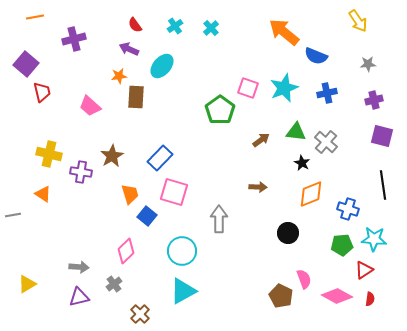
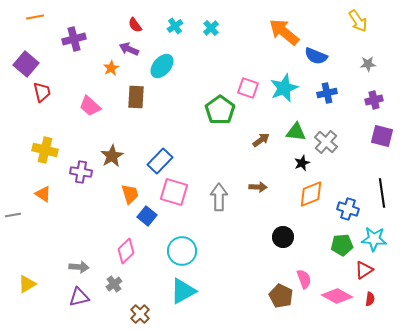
orange star at (119, 76): moved 8 px left, 8 px up; rotated 21 degrees counterclockwise
yellow cross at (49, 154): moved 4 px left, 4 px up
blue rectangle at (160, 158): moved 3 px down
black star at (302, 163): rotated 21 degrees clockwise
black line at (383, 185): moved 1 px left, 8 px down
gray arrow at (219, 219): moved 22 px up
black circle at (288, 233): moved 5 px left, 4 px down
